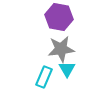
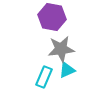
purple hexagon: moved 7 px left
cyan triangle: moved 1 px down; rotated 36 degrees clockwise
